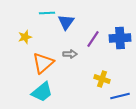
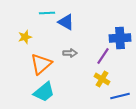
blue triangle: rotated 36 degrees counterclockwise
purple line: moved 10 px right, 17 px down
gray arrow: moved 1 px up
orange triangle: moved 2 px left, 1 px down
yellow cross: rotated 14 degrees clockwise
cyan trapezoid: moved 2 px right
